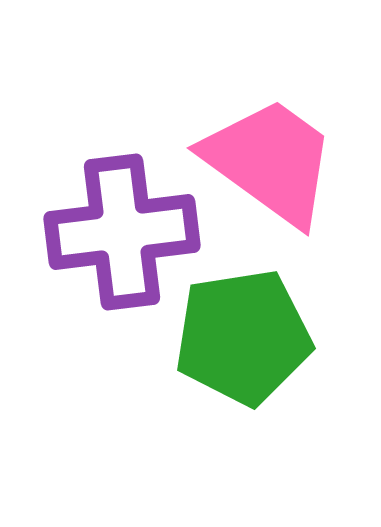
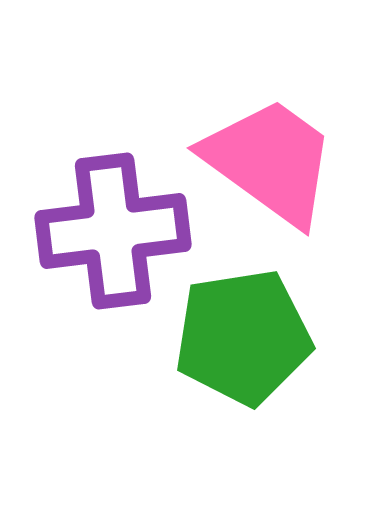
purple cross: moved 9 px left, 1 px up
